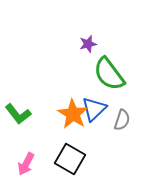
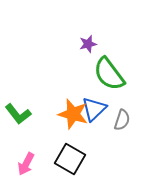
orange star: rotated 16 degrees counterclockwise
